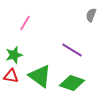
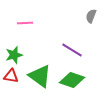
gray semicircle: moved 1 px down
pink line: rotated 56 degrees clockwise
green diamond: moved 3 px up
